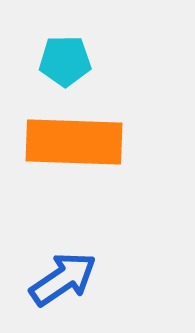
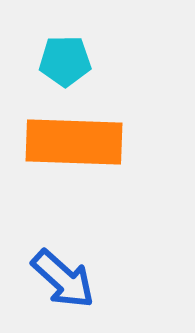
blue arrow: rotated 76 degrees clockwise
